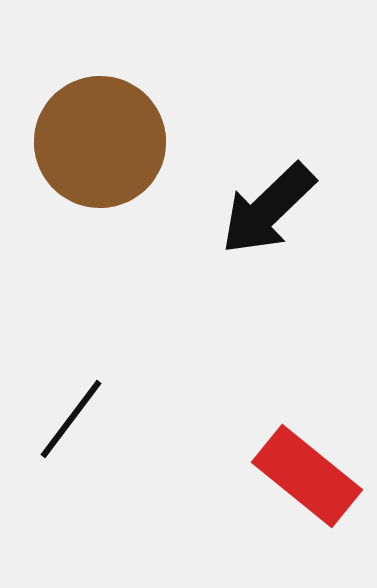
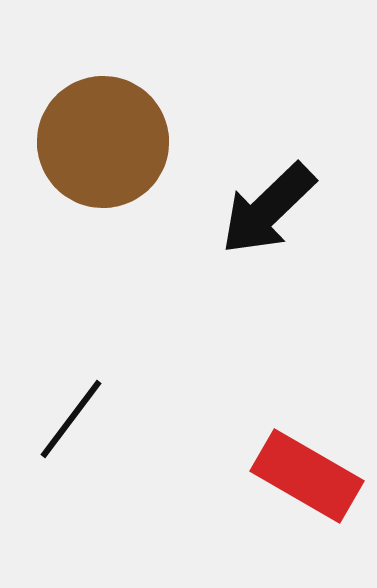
brown circle: moved 3 px right
red rectangle: rotated 9 degrees counterclockwise
